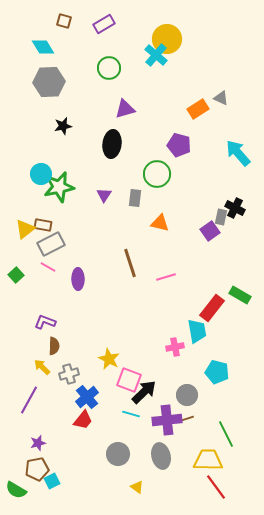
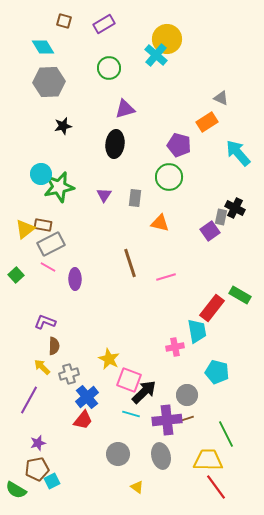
orange rectangle at (198, 109): moved 9 px right, 13 px down
black ellipse at (112, 144): moved 3 px right
green circle at (157, 174): moved 12 px right, 3 px down
purple ellipse at (78, 279): moved 3 px left
